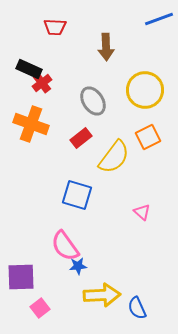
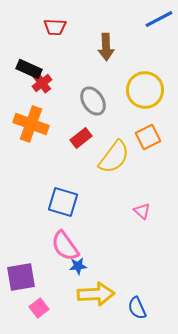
blue line: rotated 8 degrees counterclockwise
blue square: moved 14 px left, 7 px down
pink triangle: moved 1 px up
purple square: rotated 8 degrees counterclockwise
yellow arrow: moved 6 px left, 1 px up
pink square: moved 1 px left
